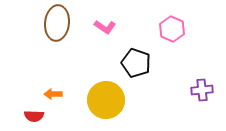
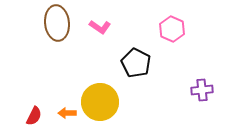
brown ellipse: rotated 12 degrees counterclockwise
pink L-shape: moved 5 px left
black pentagon: rotated 8 degrees clockwise
orange arrow: moved 14 px right, 19 px down
yellow circle: moved 6 px left, 2 px down
red semicircle: rotated 66 degrees counterclockwise
